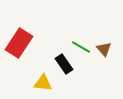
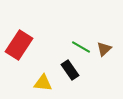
red rectangle: moved 2 px down
brown triangle: rotated 28 degrees clockwise
black rectangle: moved 6 px right, 6 px down
